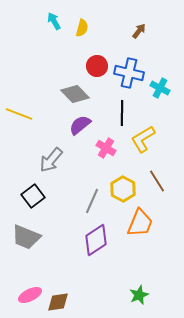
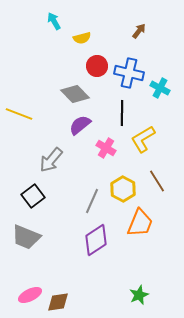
yellow semicircle: moved 10 px down; rotated 60 degrees clockwise
